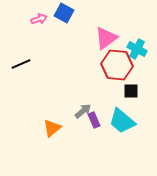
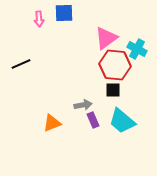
blue square: rotated 30 degrees counterclockwise
pink arrow: rotated 105 degrees clockwise
red hexagon: moved 2 px left
black square: moved 18 px left, 1 px up
gray arrow: moved 6 px up; rotated 30 degrees clockwise
purple rectangle: moved 1 px left
orange triangle: moved 5 px up; rotated 18 degrees clockwise
